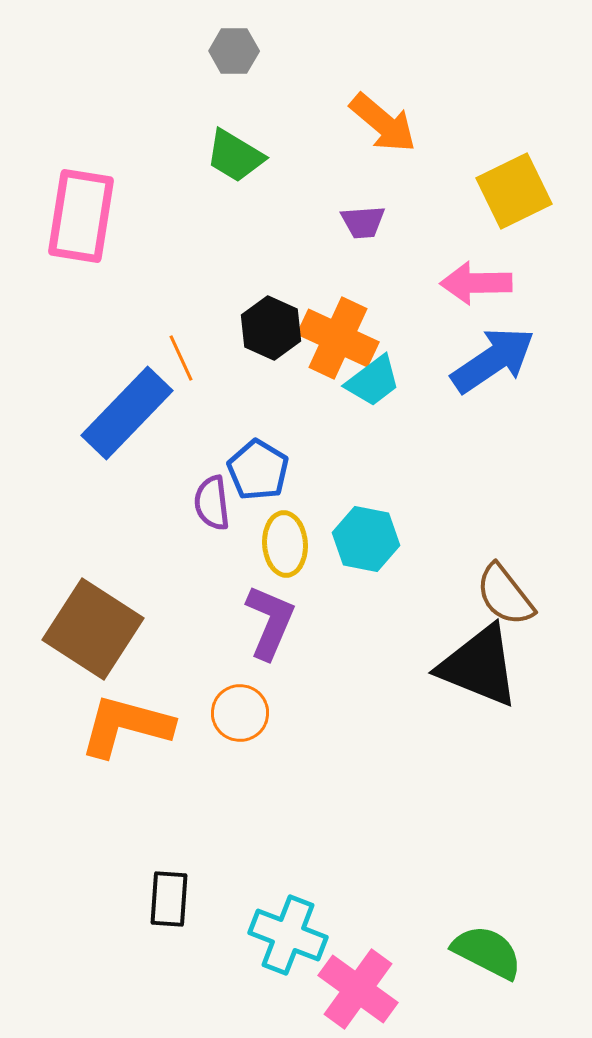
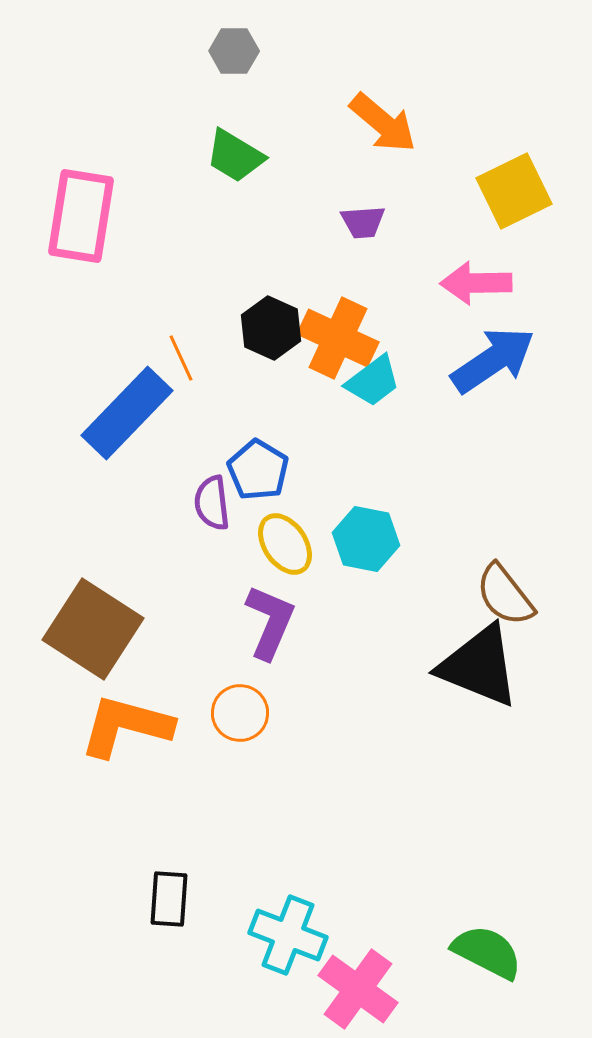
yellow ellipse: rotated 30 degrees counterclockwise
